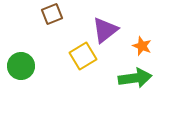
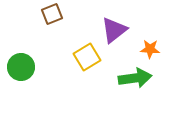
purple triangle: moved 9 px right
orange star: moved 8 px right, 3 px down; rotated 18 degrees counterclockwise
yellow square: moved 4 px right, 1 px down
green circle: moved 1 px down
